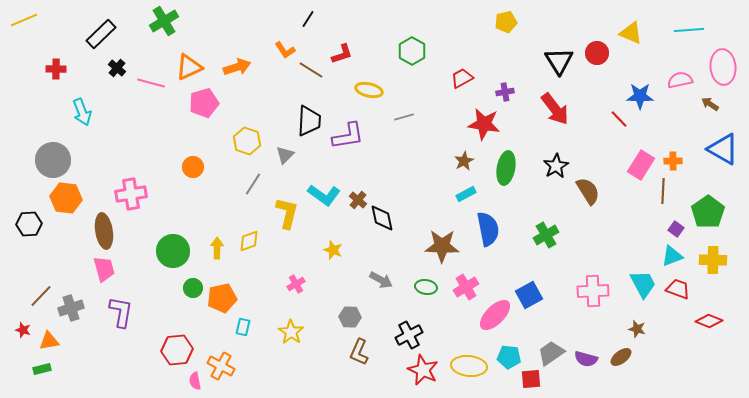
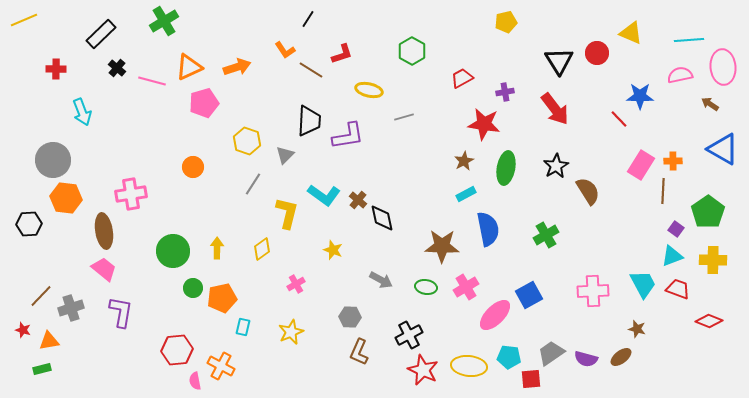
cyan line at (689, 30): moved 10 px down
pink semicircle at (680, 80): moved 5 px up
pink line at (151, 83): moved 1 px right, 2 px up
yellow diamond at (249, 241): moved 13 px right, 8 px down; rotated 15 degrees counterclockwise
pink trapezoid at (104, 269): rotated 36 degrees counterclockwise
yellow star at (291, 332): rotated 15 degrees clockwise
